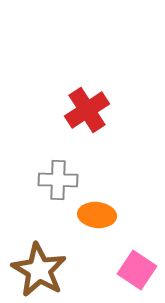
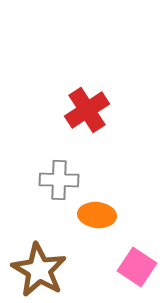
gray cross: moved 1 px right
pink square: moved 3 px up
